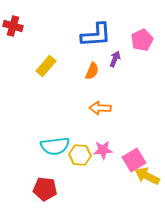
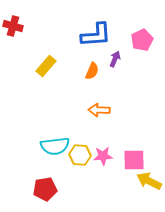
orange arrow: moved 1 px left, 2 px down
pink star: moved 6 px down
pink square: rotated 30 degrees clockwise
yellow arrow: moved 2 px right, 5 px down
red pentagon: rotated 15 degrees counterclockwise
